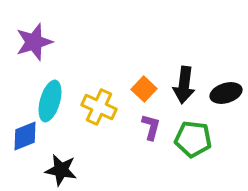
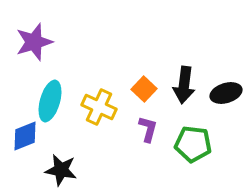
purple L-shape: moved 3 px left, 2 px down
green pentagon: moved 5 px down
